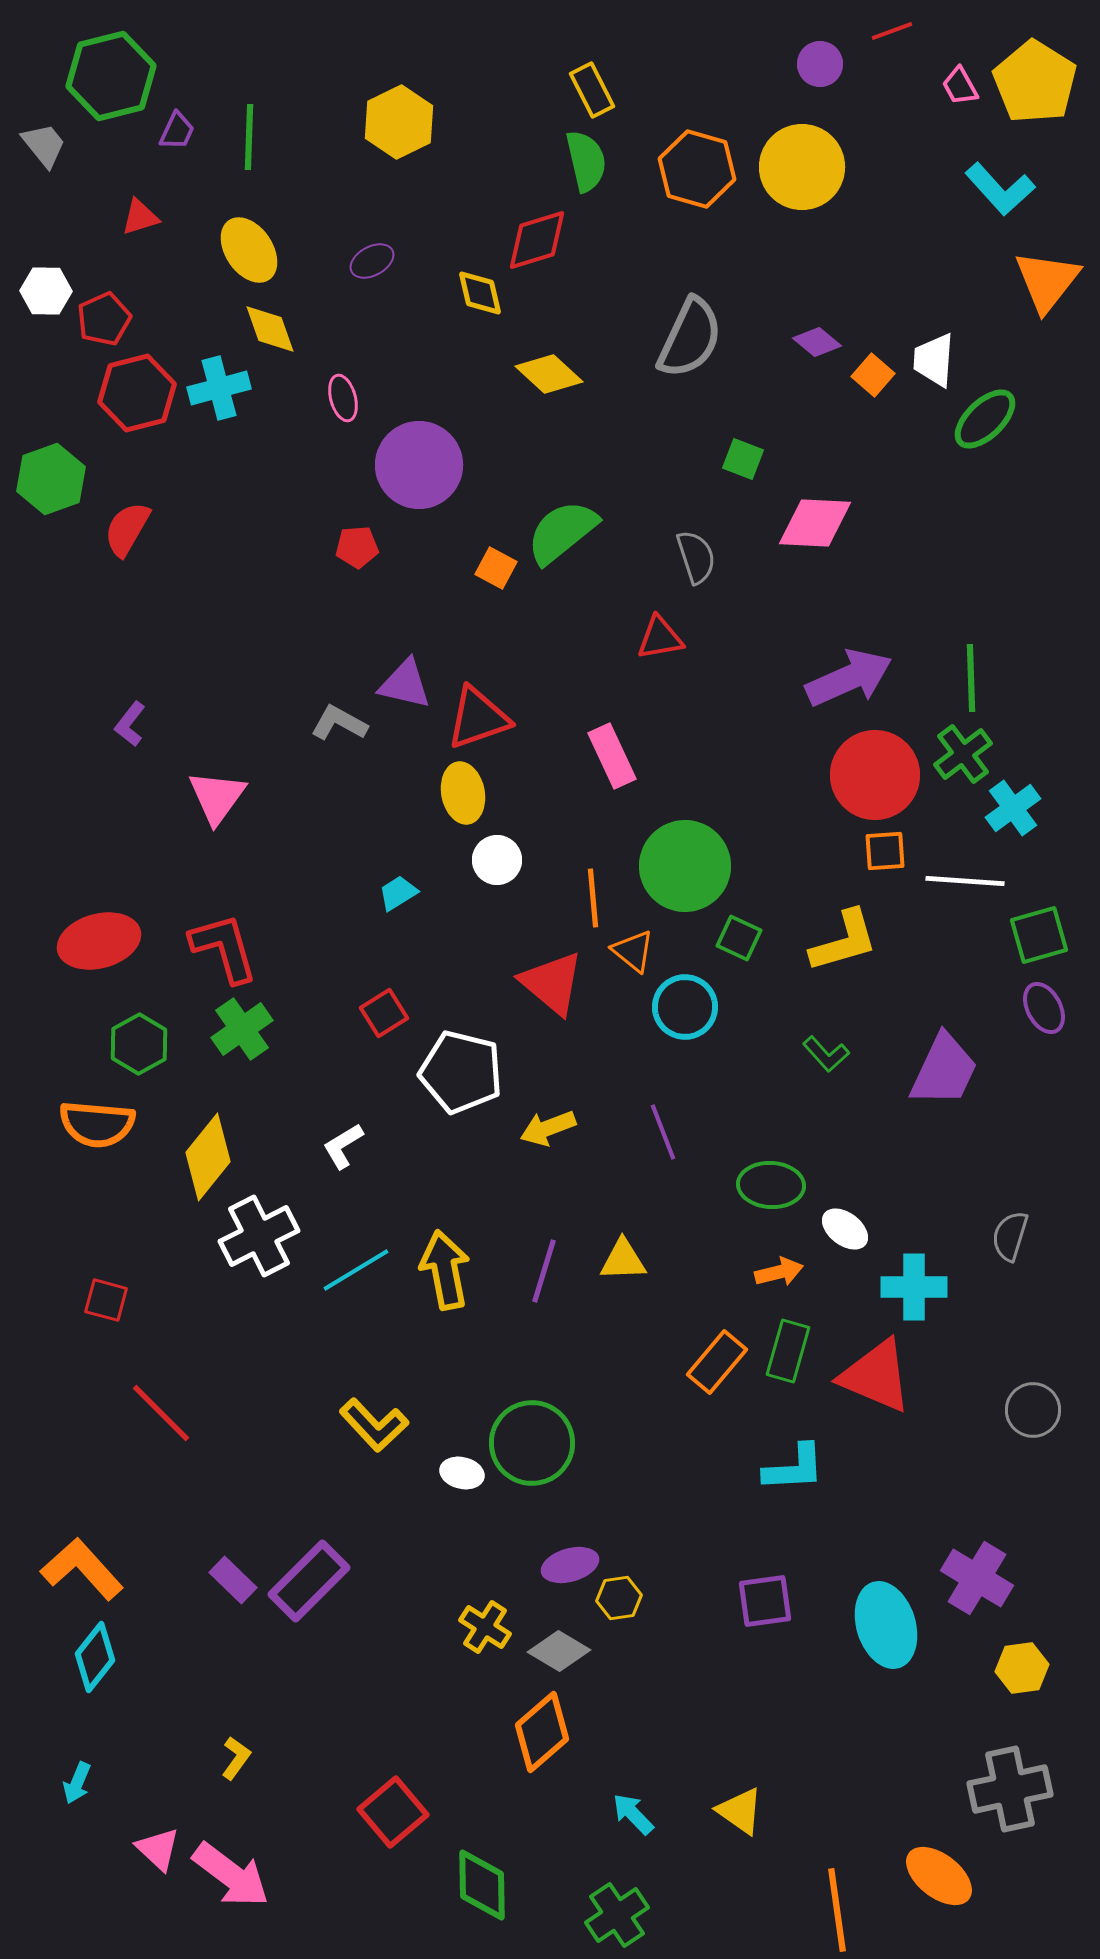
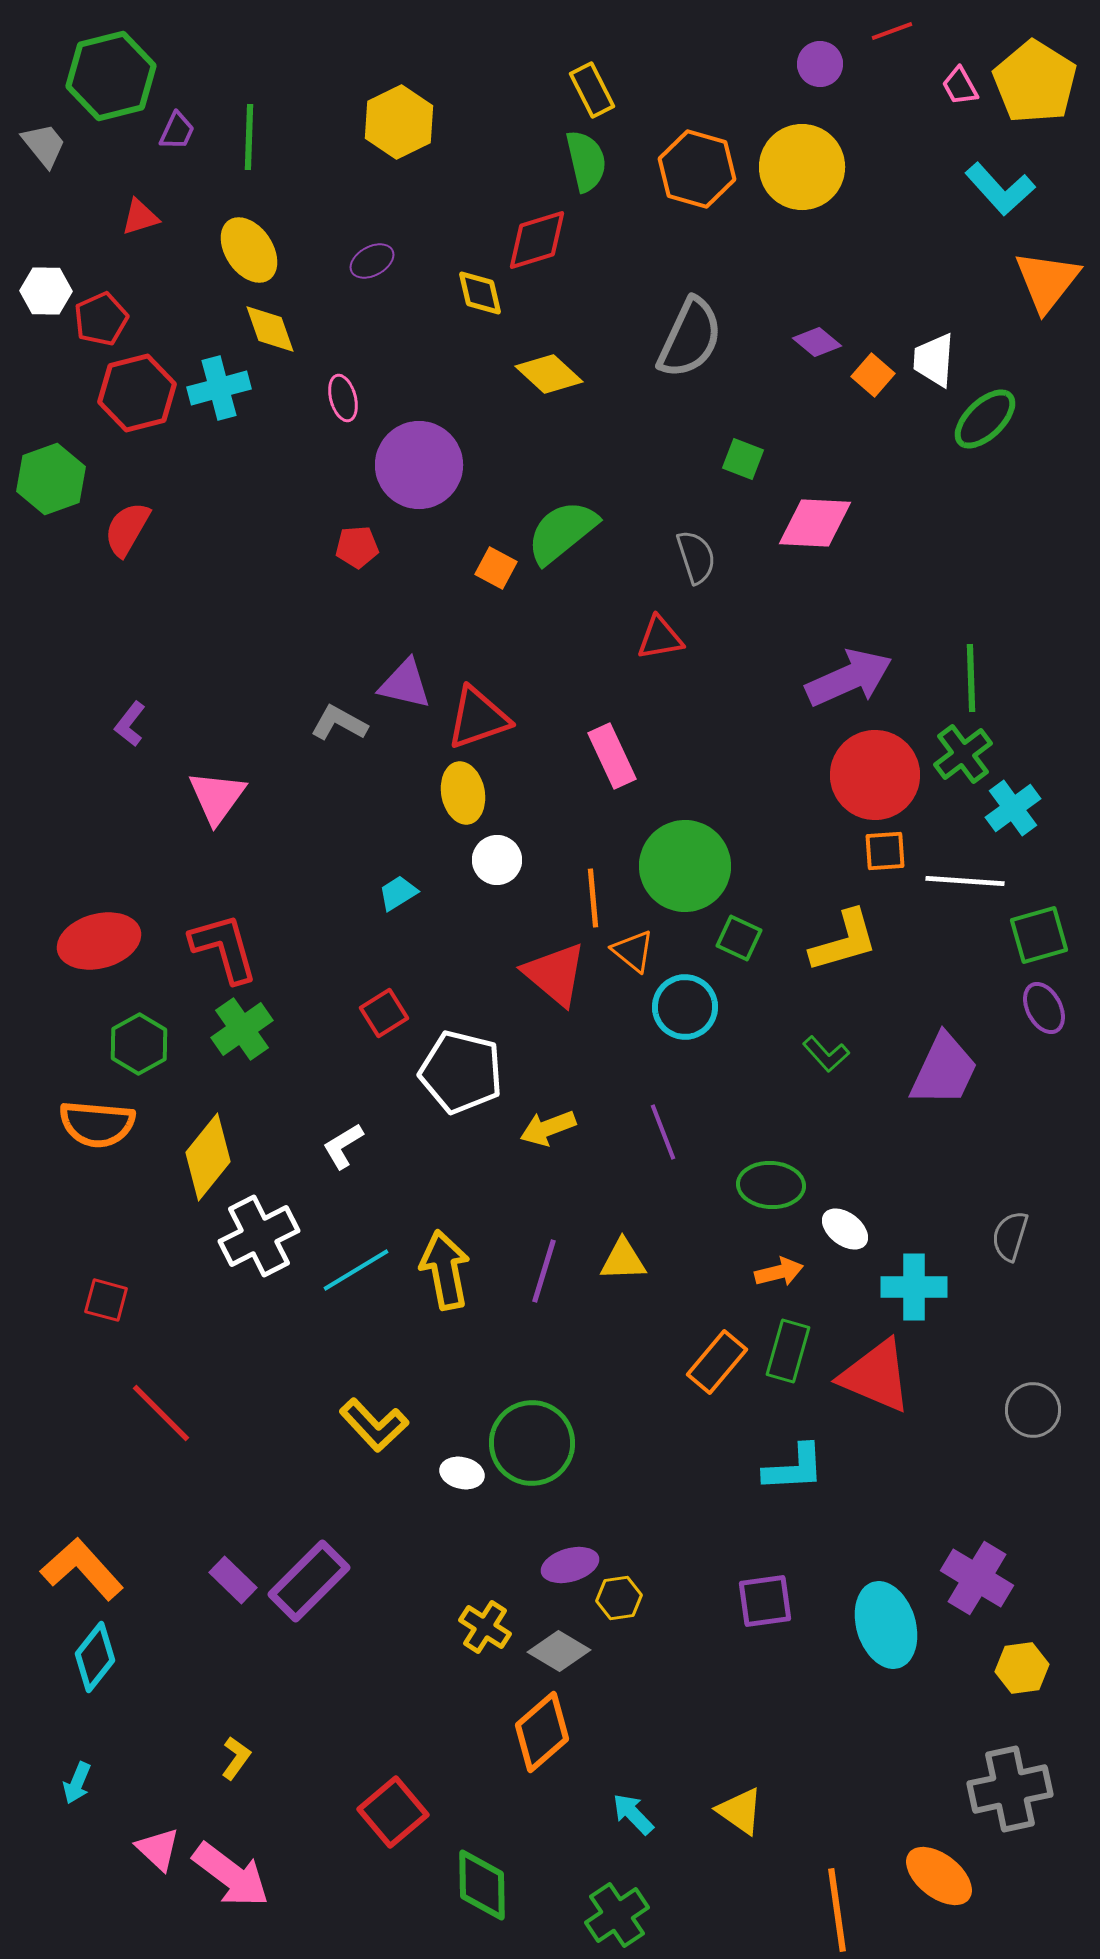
red pentagon at (104, 319): moved 3 px left
red triangle at (552, 983): moved 3 px right, 9 px up
